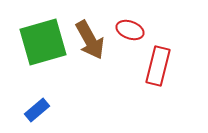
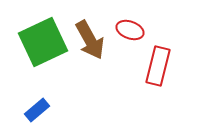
green square: rotated 9 degrees counterclockwise
